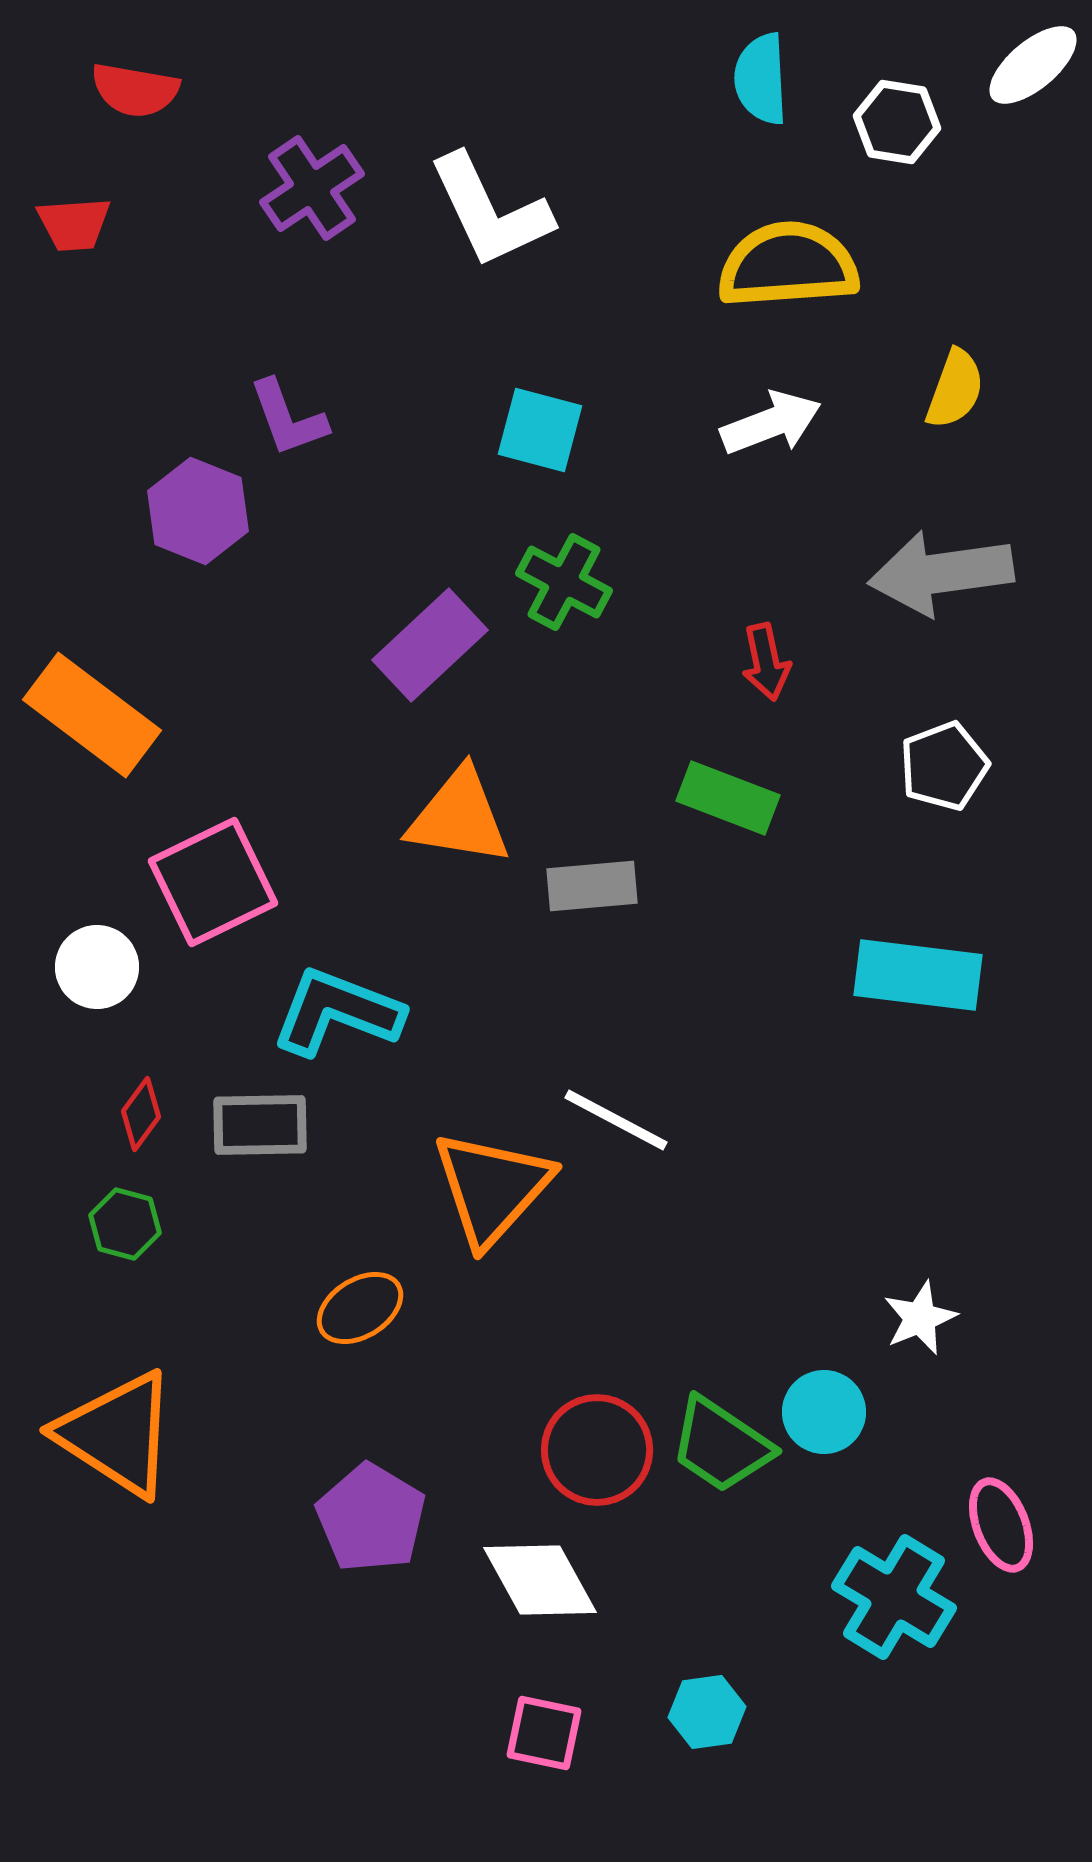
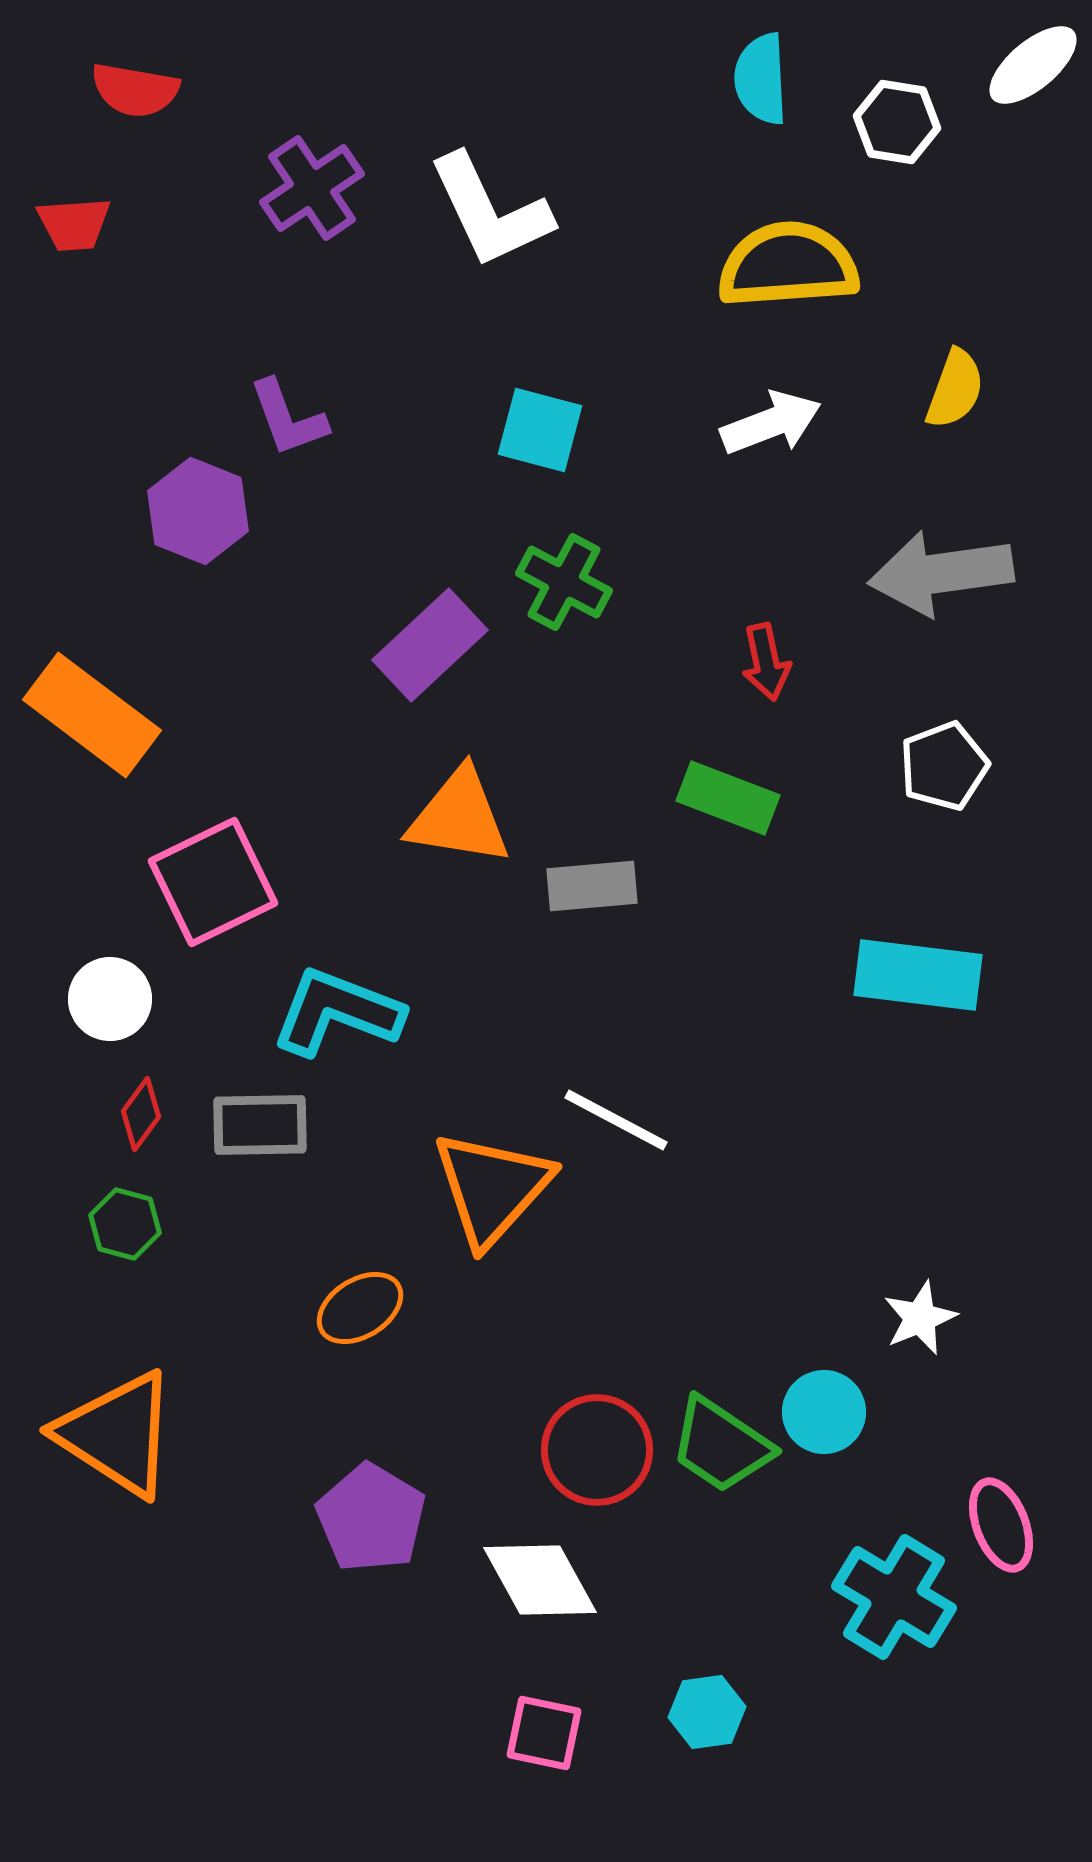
white circle at (97, 967): moved 13 px right, 32 px down
